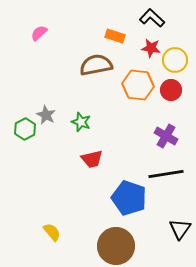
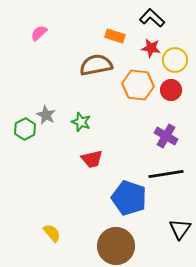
yellow semicircle: moved 1 px down
